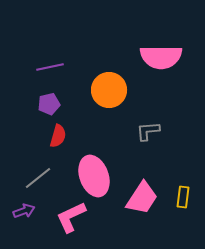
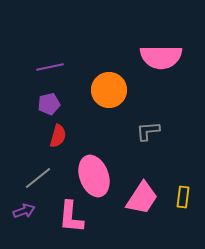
pink L-shape: rotated 60 degrees counterclockwise
